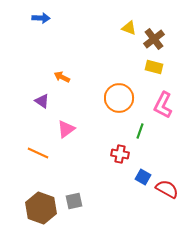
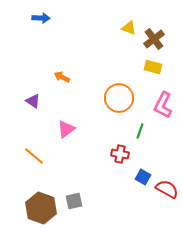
yellow rectangle: moved 1 px left
purple triangle: moved 9 px left
orange line: moved 4 px left, 3 px down; rotated 15 degrees clockwise
